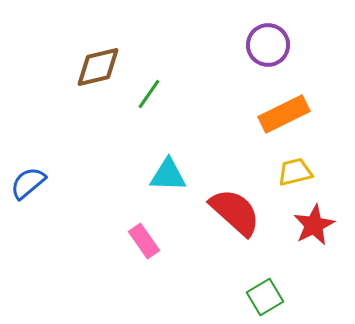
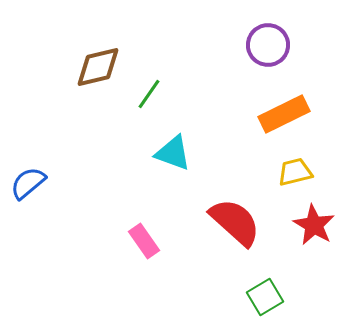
cyan triangle: moved 5 px right, 22 px up; rotated 18 degrees clockwise
red semicircle: moved 10 px down
red star: rotated 15 degrees counterclockwise
